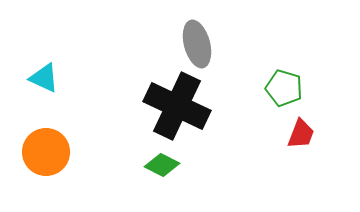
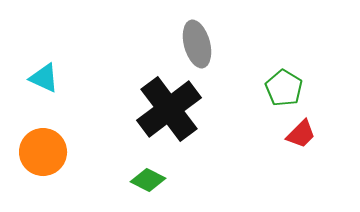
green pentagon: rotated 15 degrees clockwise
black cross: moved 8 px left, 3 px down; rotated 28 degrees clockwise
red trapezoid: rotated 24 degrees clockwise
orange circle: moved 3 px left
green diamond: moved 14 px left, 15 px down
